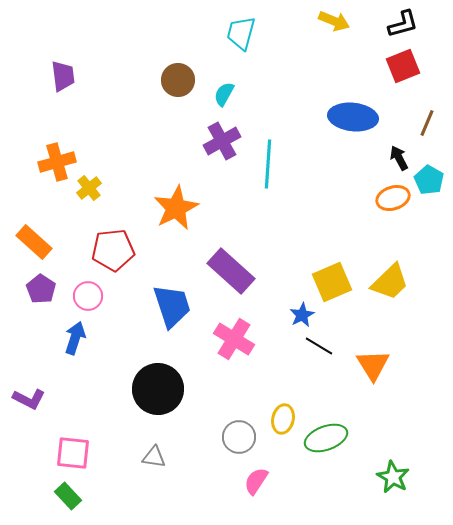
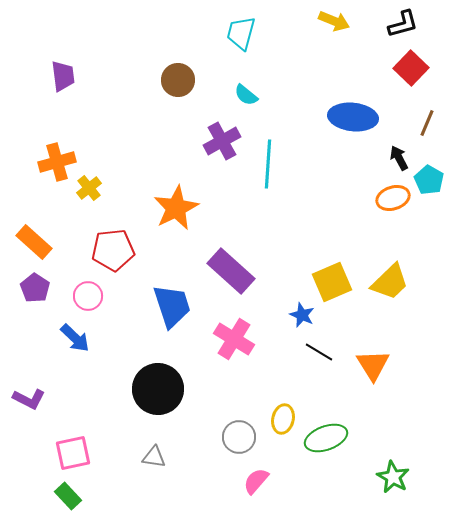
red square: moved 8 px right, 2 px down; rotated 24 degrees counterclockwise
cyan semicircle: moved 22 px right, 1 px down; rotated 80 degrees counterclockwise
purple pentagon: moved 6 px left, 1 px up
blue star: rotated 20 degrees counterclockwise
blue arrow: rotated 116 degrees clockwise
black line: moved 6 px down
pink square: rotated 18 degrees counterclockwise
pink semicircle: rotated 8 degrees clockwise
